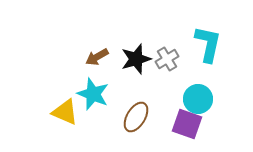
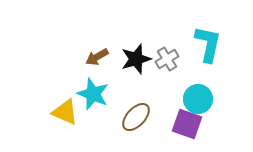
brown ellipse: rotated 12 degrees clockwise
